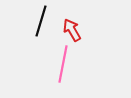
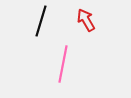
red arrow: moved 14 px right, 10 px up
